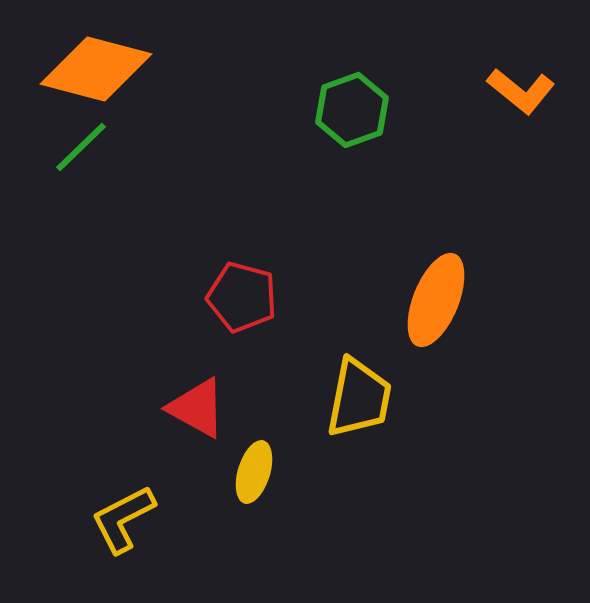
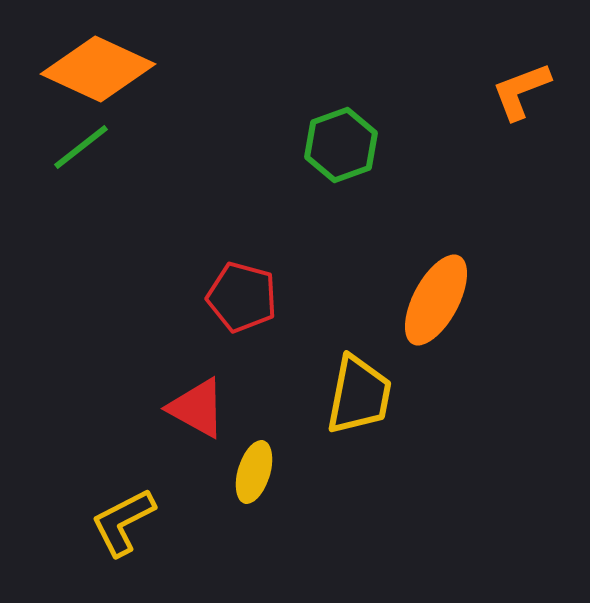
orange diamond: moved 2 px right; rotated 10 degrees clockwise
orange L-shape: rotated 120 degrees clockwise
green hexagon: moved 11 px left, 35 px down
green line: rotated 6 degrees clockwise
orange ellipse: rotated 6 degrees clockwise
yellow trapezoid: moved 3 px up
yellow L-shape: moved 3 px down
